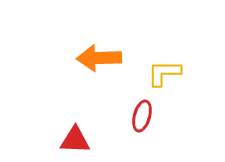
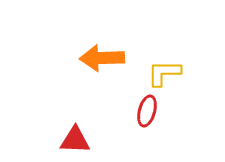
orange arrow: moved 3 px right
red ellipse: moved 5 px right, 5 px up
